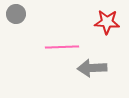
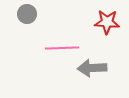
gray circle: moved 11 px right
pink line: moved 1 px down
